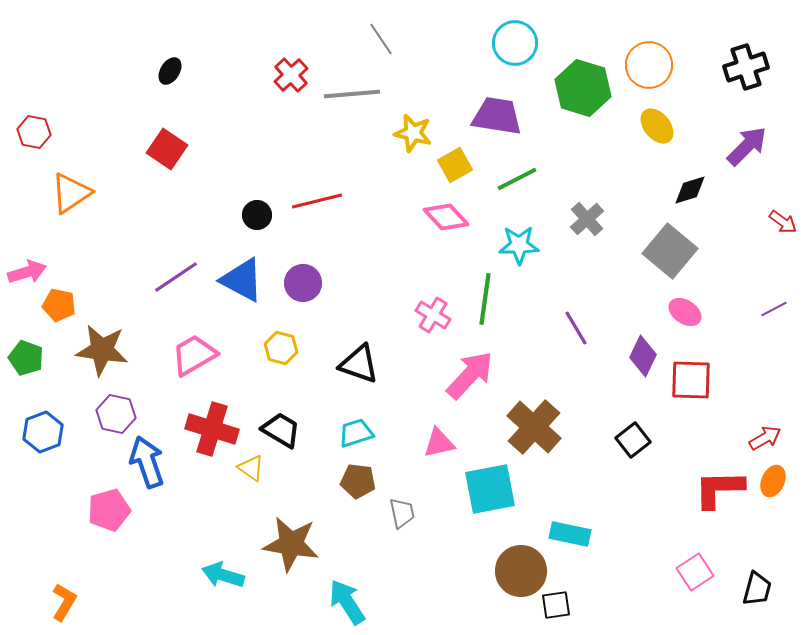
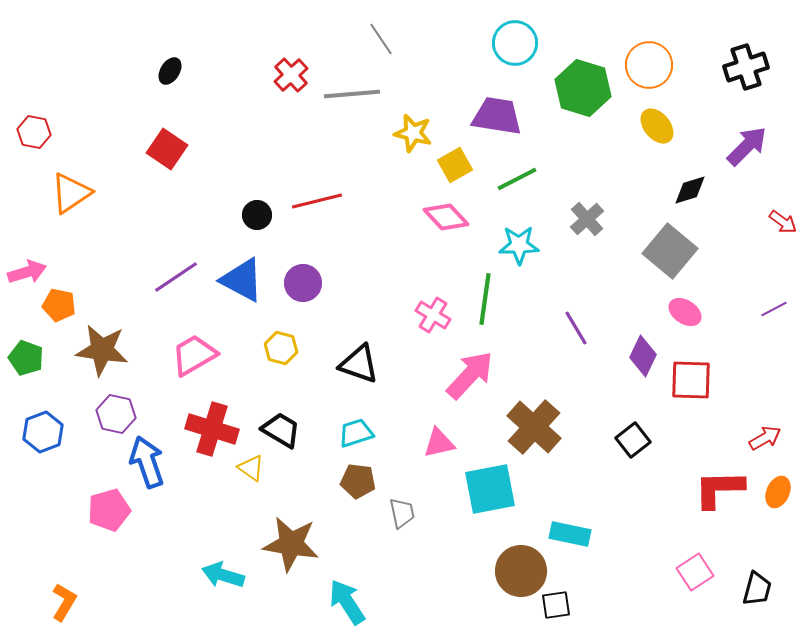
orange ellipse at (773, 481): moved 5 px right, 11 px down
